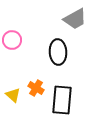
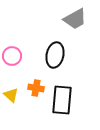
pink circle: moved 16 px down
black ellipse: moved 3 px left, 3 px down; rotated 15 degrees clockwise
orange cross: rotated 21 degrees counterclockwise
yellow triangle: moved 2 px left
